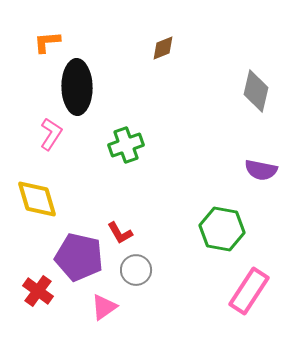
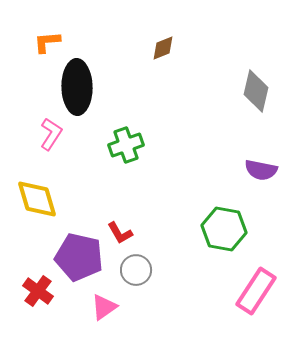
green hexagon: moved 2 px right
pink rectangle: moved 7 px right
